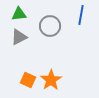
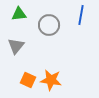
gray circle: moved 1 px left, 1 px up
gray triangle: moved 3 px left, 9 px down; rotated 24 degrees counterclockwise
orange star: rotated 30 degrees counterclockwise
